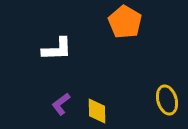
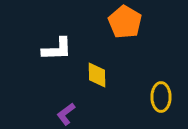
yellow ellipse: moved 6 px left, 3 px up; rotated 16 degrees clockwise
purple L-shape: moved 5 px right, 10 px down
yellow diamond: moved 36 px up
